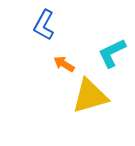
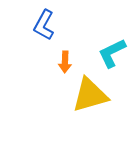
orange arrow: moved 1 px right, 2 px up; rotated 120 degrees counterclockwise
yellow triangle: moved 1 px up
